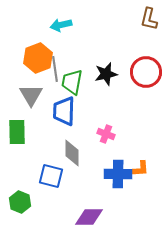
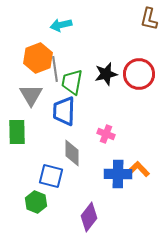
red circle: moved 7 px left, 2 px down
orange L-shape: rotated 130 degrees counterclockwise
green hexagon: moved 16 px right
purple diamond: rotated 52 degrees counterclockwise
